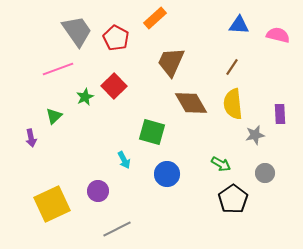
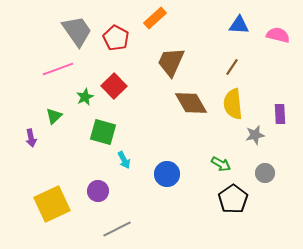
green square: moved 49 px left
